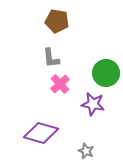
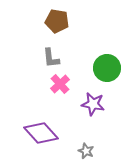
green circle: moved 1 px right, 5 px up
purple diamond: rotated 32 degrees clockwise
